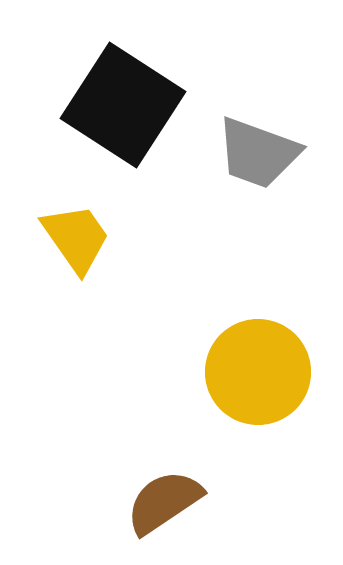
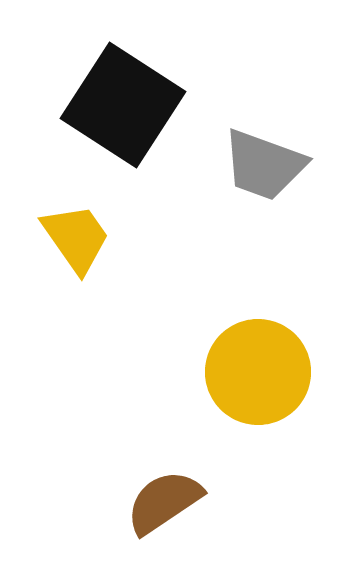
gray trapezoid: moved 6 px right, 12 px down
